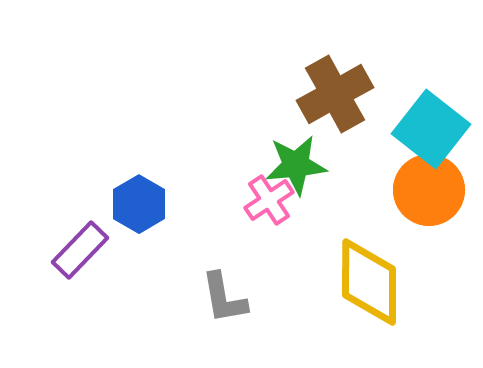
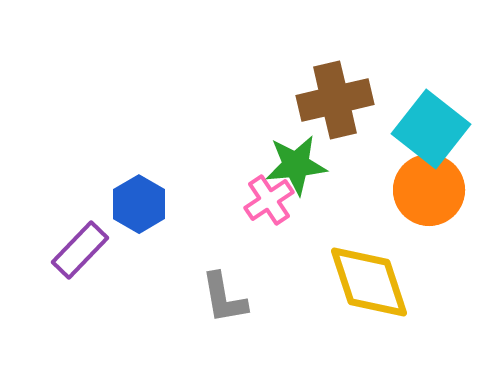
brown cross: moved 6 px down; rotated 16 degrees clockwise
yellow diamond: rotated 18 degrees counterclockwise
